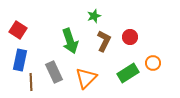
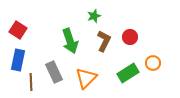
blue rectangle: moved 2 px left
